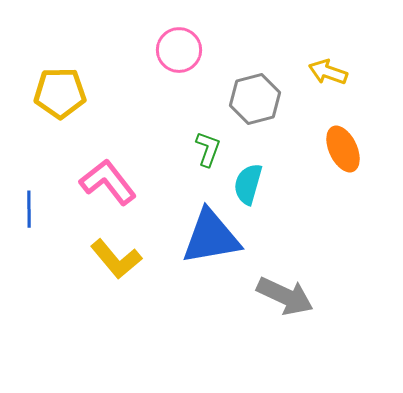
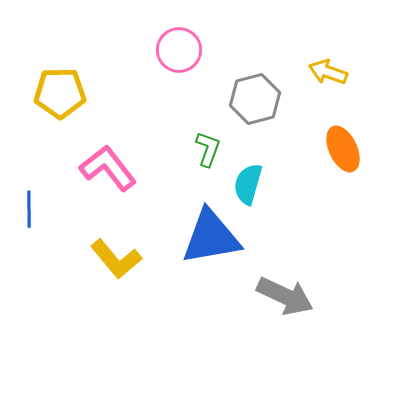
pink L-shape: moved 14 px up
